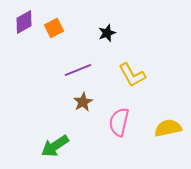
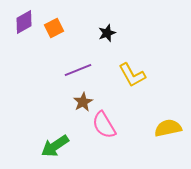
pink semicircle: moved 15 px left, 3 px down; rotated 44 degrees counterclockwise
